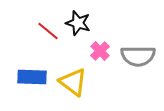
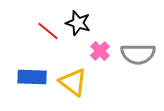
gray semicircle: moved 2 px up
